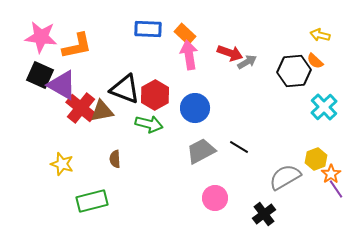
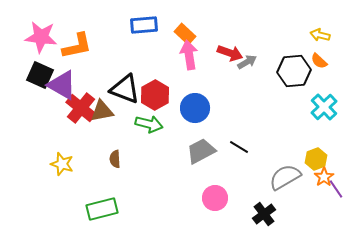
blue rectangle: moved 4 px left, 4 px up; rotated 8 degrees counterclockwise
orange semicircle: moved 4 px right
orange star: moved 7 px left, 3 px down
green rectangle: moved 10 px right, 8 px down
